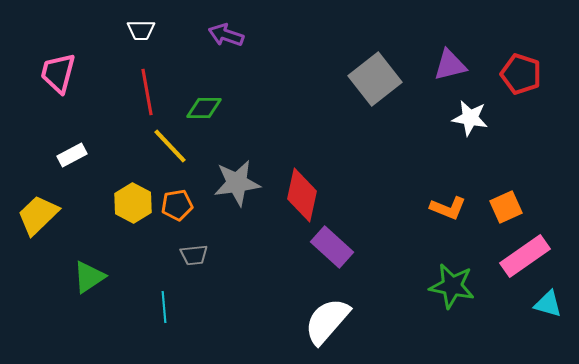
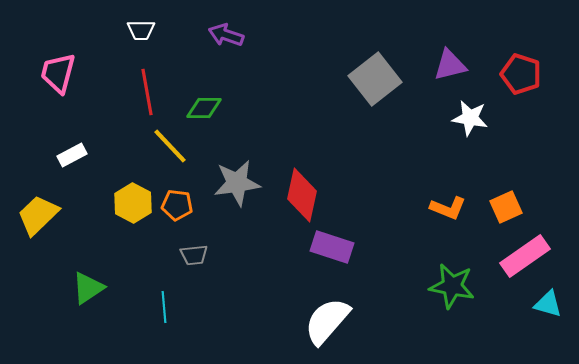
orange pentagon: rotated 16 degrees clockwise
purple rectangle: rotated 24 degrees counterclockwise
green triangle: moved 1 px left, 11 px down
